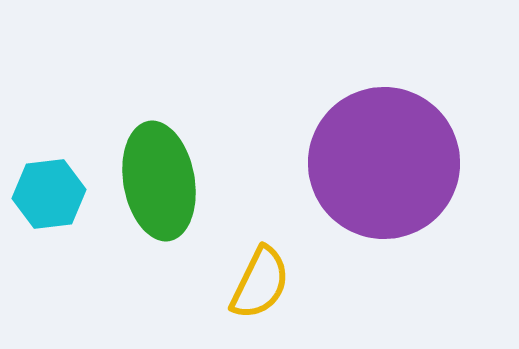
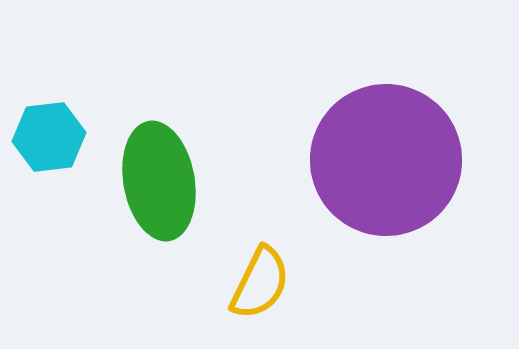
purple circle: moved 2 px right, 3 px up
cyan hexagon: moved 57 px up
